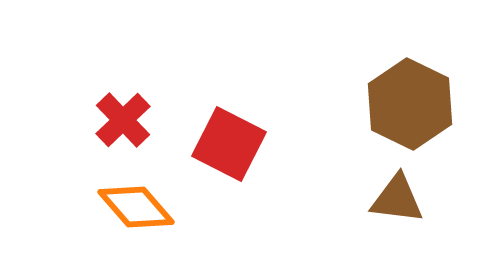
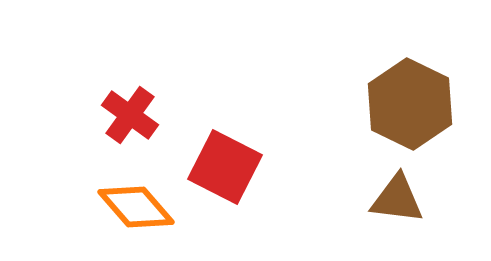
red cross: moved 7 px right, 5 px up; rotated 10 degrees counterclockwise
red square: moved 4 px left, 23 px down
